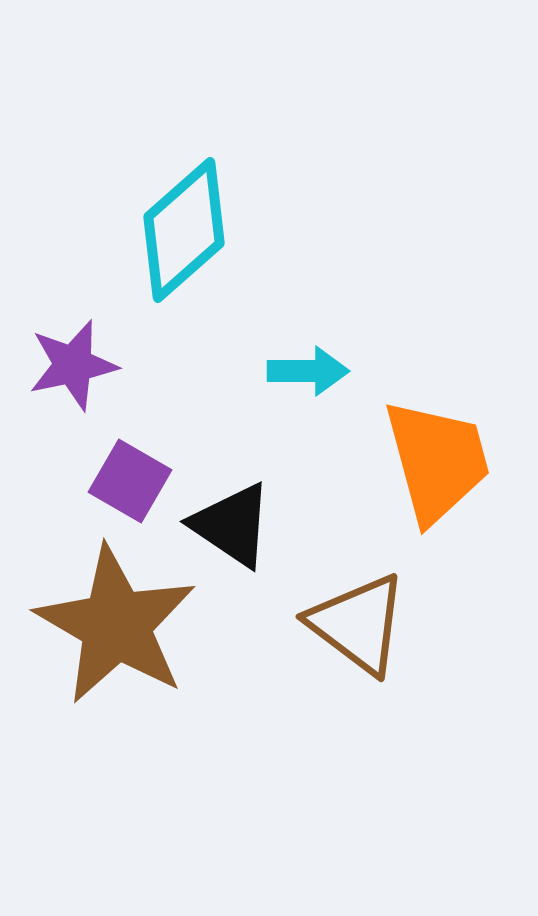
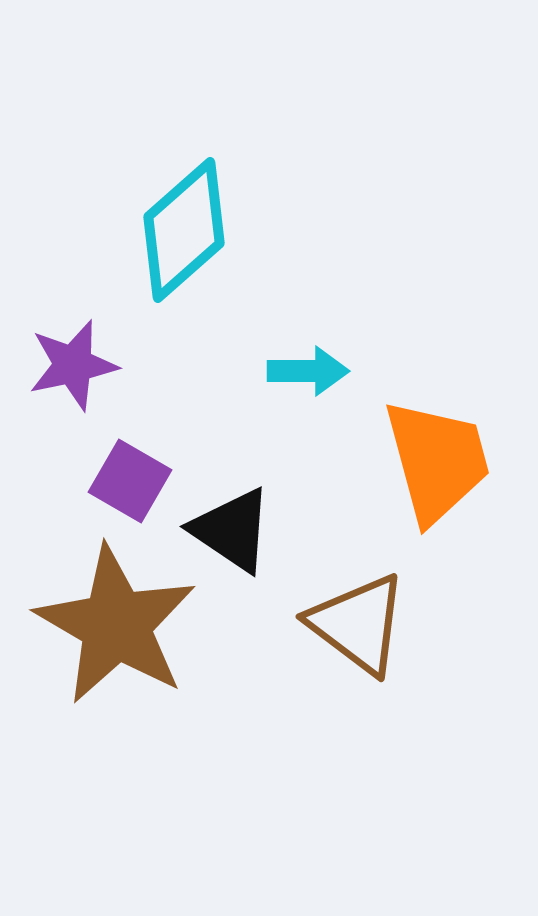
black triangle: moved 5 px down
